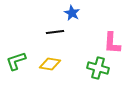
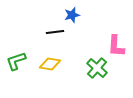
blue star: moved 2 px down; rotated 28 degrees clockwise
pink L-shape: moved 4 px right, 3 px down
green cross: moved 1 px left; rotated 25 degrees clockwise
